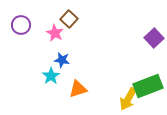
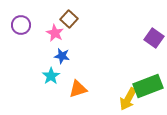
purple square: rotated 12 degrees counterclockwise
blue star: moved 4 px up
